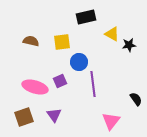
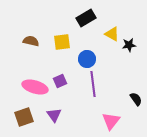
black rectangle: moved 1 px down; rotated 18 degrees counterclockwise
blue circle: moved 8 px right, 3 px up
